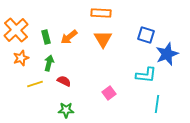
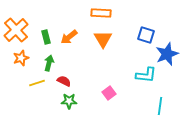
yellow line: moved 2 px right, 1 px up
cyan line: moved 3 px right, 2 px down
green star: moved 3 px right, 9 px up
